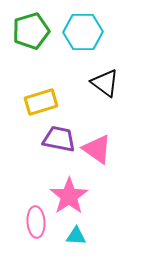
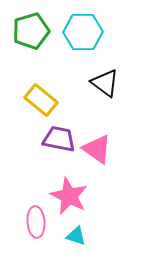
yellow rectangle: moved 2 px up; rotated 56 degrees clockwise
pink star: rotated 12 degrees counterclockwise
cyan triangle: rotated 15 degrees clockwise
